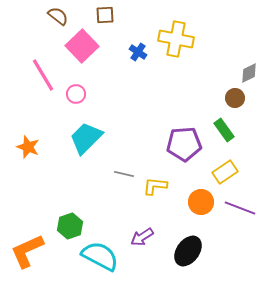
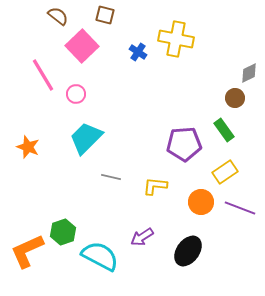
brown square: rotated 18 degrees clockwise
gray line: moved 13 px left, 3 px down
green hexagon: moved 7 px left, 6 px down
